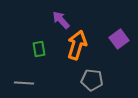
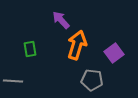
purple square: moved 5 px left, 14 px down
green rectangle: moved 9 px left
gray line: moved 11 px left, 2 px up
